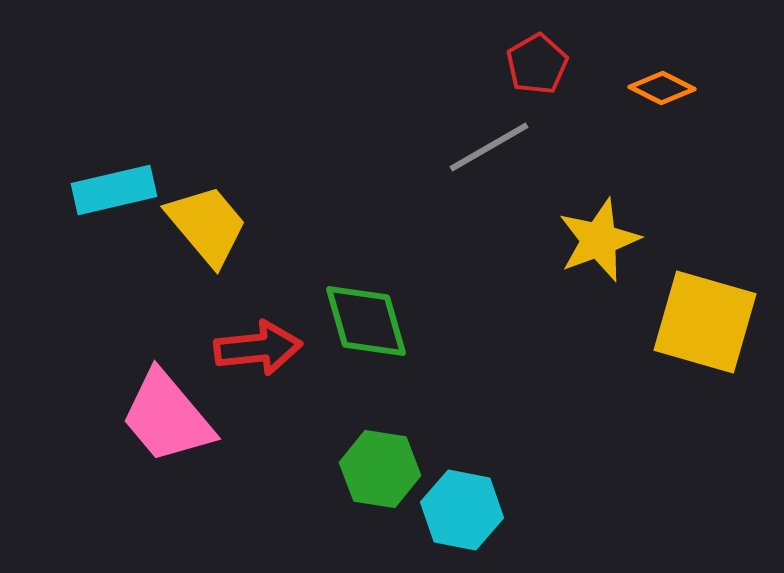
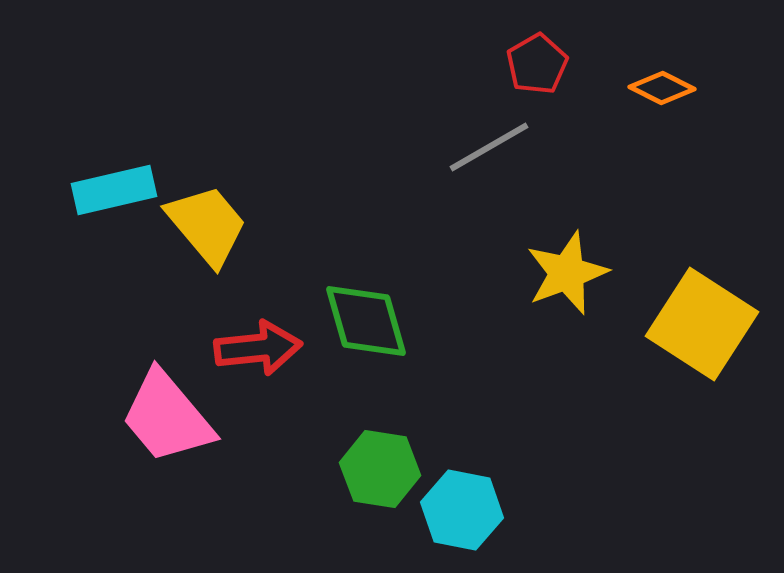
yellow star: moved 32 px left, 33 px down
yellow square: moved 3 px left, 2 px down; rotated 17 degrees clockwise
